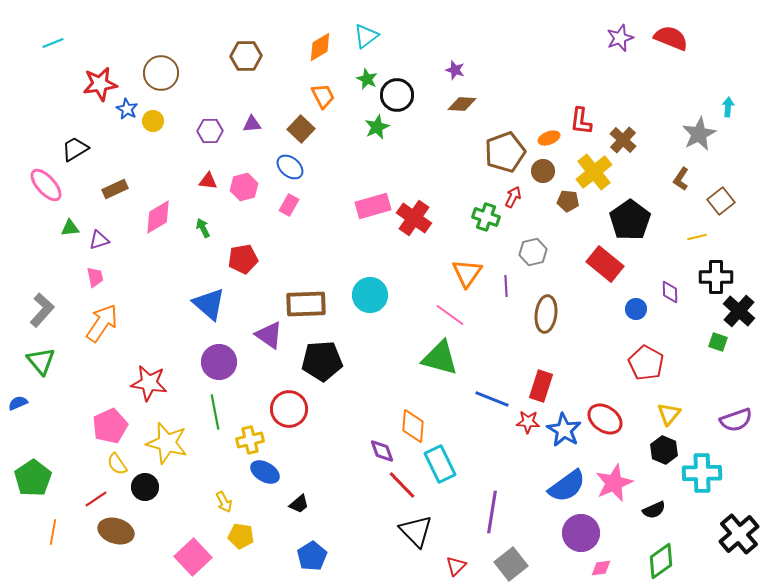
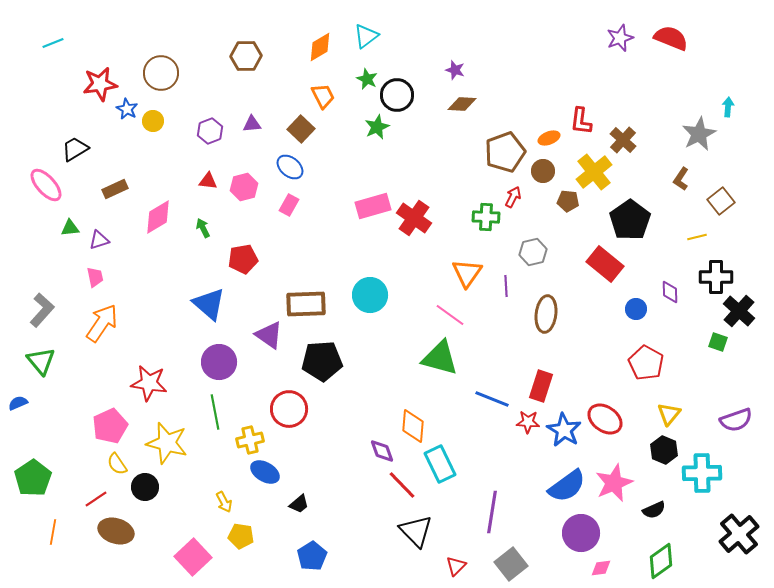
purple hexagon at (210, 131): rotated 20 degrees counterclockwise
green cross at (486, 217): rotated 16 degrees counterclockwise
